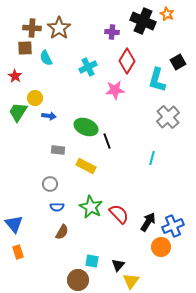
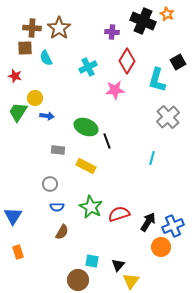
red star: rotated 16 degrees counterclockwise
blue arrow: moved 2 px left
red semicircle: rotated 65 degrees counterclockwise
blue triangle: moved 1 px left, 8 px up; rotated 12 degrees clockwise
